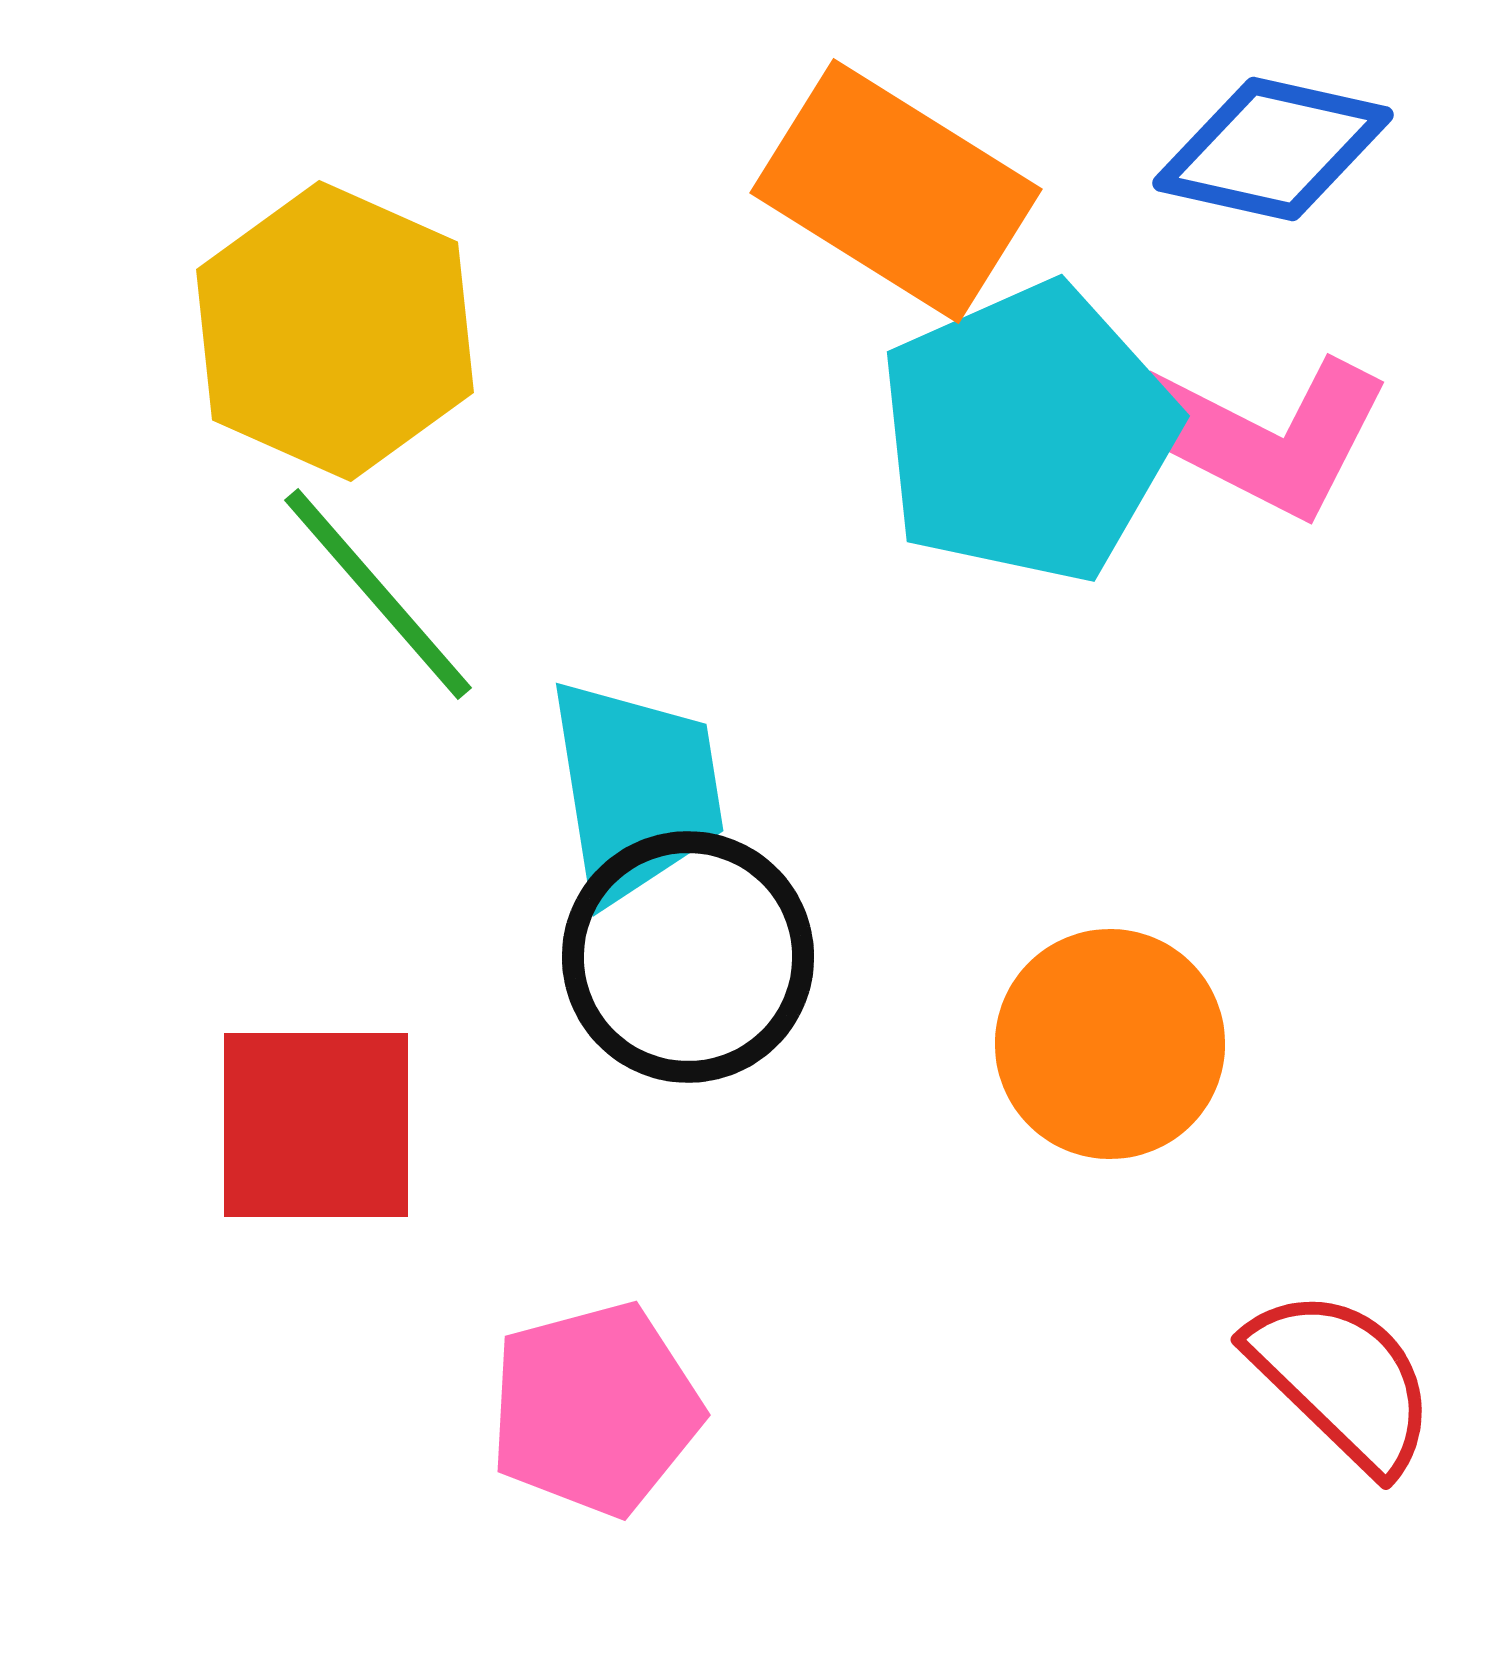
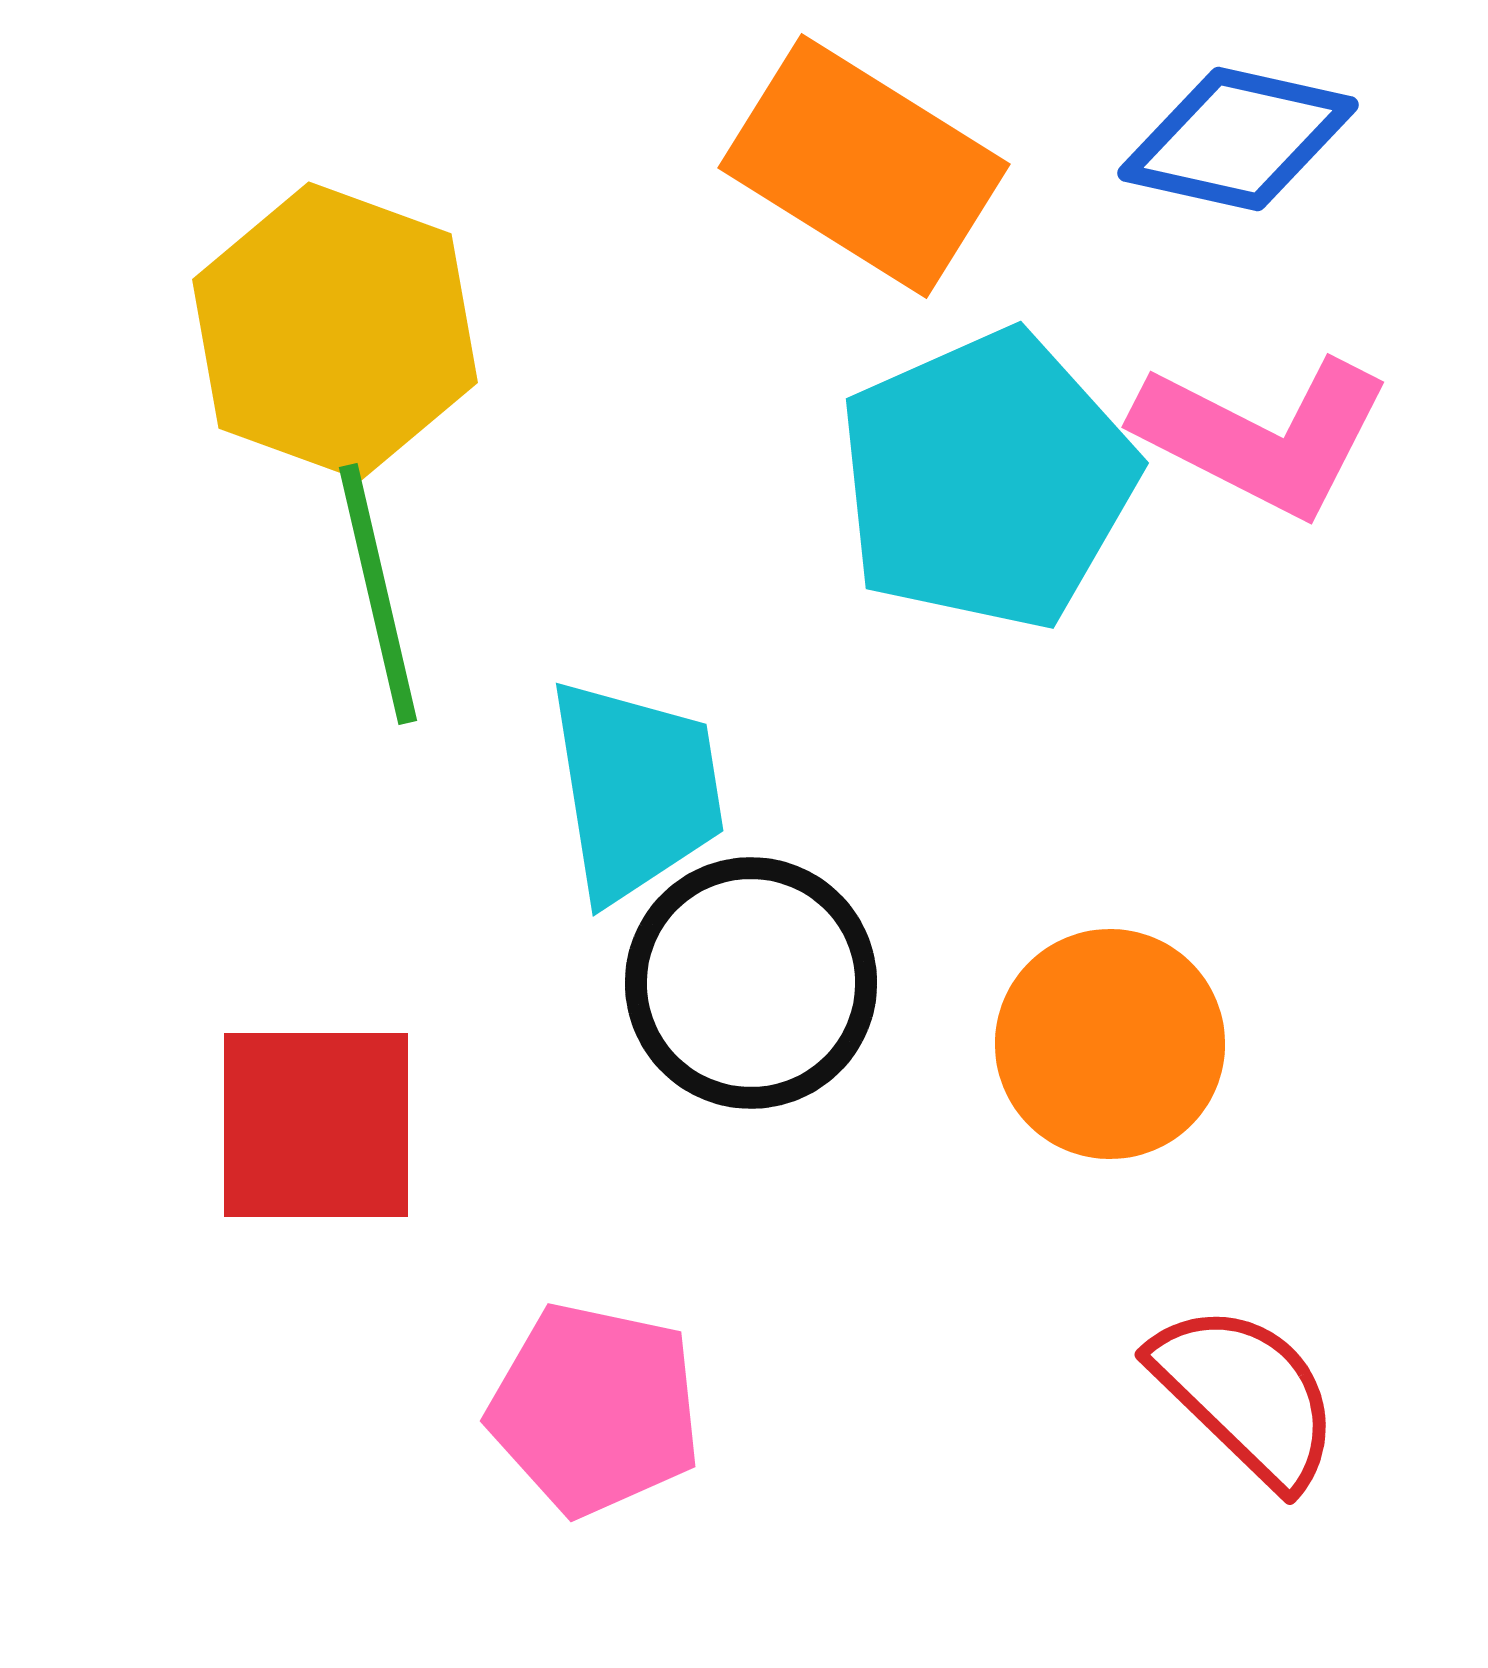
blue diamond: moved 35 px left, 10 px up
orange rectangle: moved 32 px left, 25 px up
yellow hexagon: rotated 4 degrees counterclockwise
cyan pentagon: moved 41 px left, 47 px down
green line: rotated 28 degrees clockwise
black circle: moved 63 px right, 26 px down
red semicircle: moved 96 px left, 15 px down
pink pentagon: rotated 27 degrees clockwise
